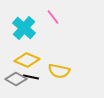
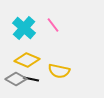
pink line: moved 8 px down
black line: moved 2 px down
